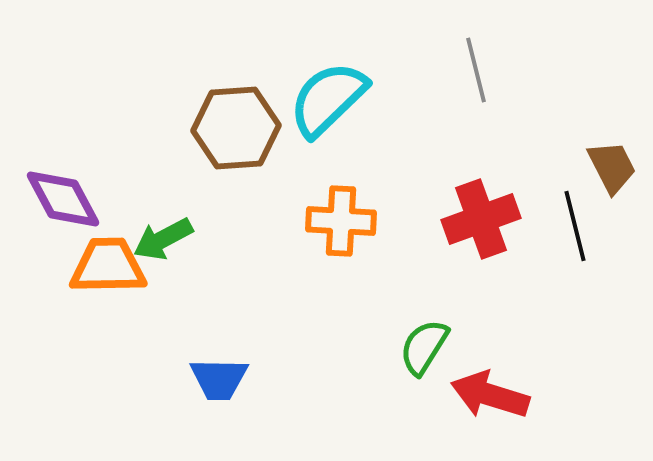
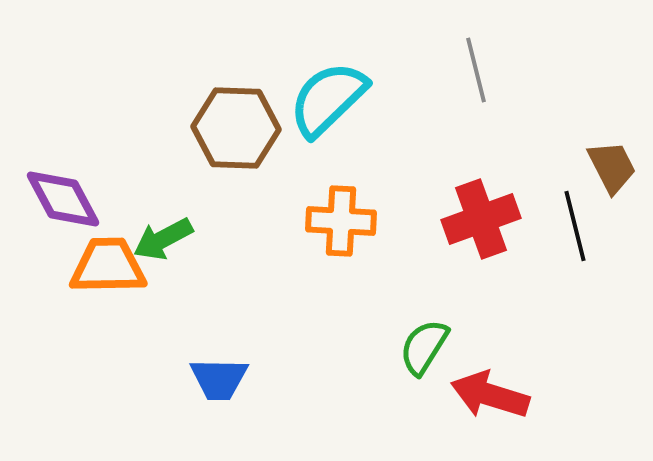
brown hexagon: rotated 6 degrees clockwise
